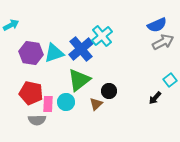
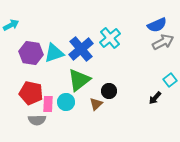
cyan cross: moved 8 px right, 2 px down
